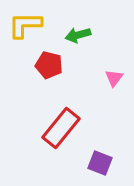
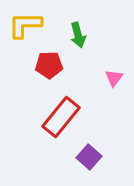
green arrow: rotated 90 degrees counterclockwise
red pentagon: rotated 16 degrees counterclockwise
red rectangle: moved 11 px up
purple square: moved 11 px left, 6 px up; rotated 20 degrees clockwise
